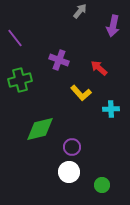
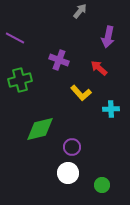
purple arrow: moved 5 px left, 11 px down
purple line: rotated 24 degrees counterclockwise
white circle: moved 1 px left, 1 px down
